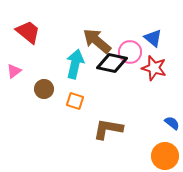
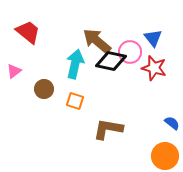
blue triangle: rotated 12 degrees clockwise
black diamond: moved 1 px left, 2 px up
